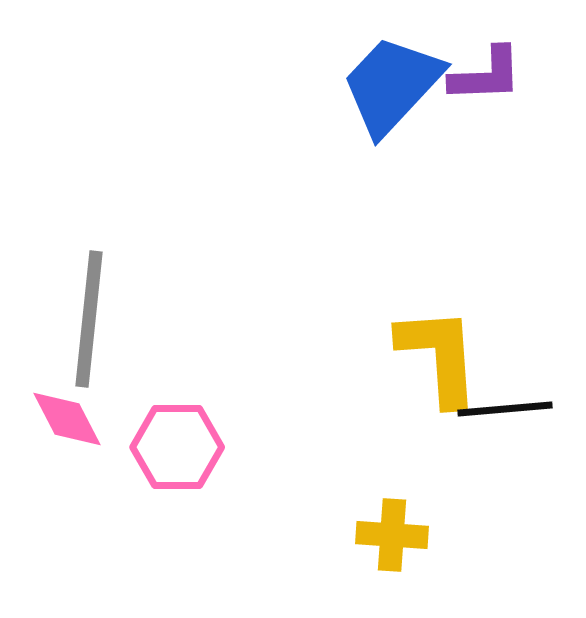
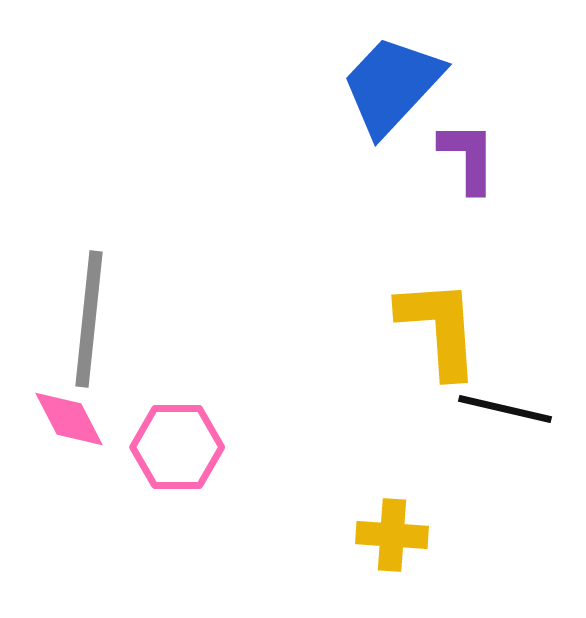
purple L-shape: moved 18 px left, 82 px down; rotated 88 degrees counterclockwise
yellow L-shape: moved 28 px up
black line: rotated 18 degrees clockwise
pink diamond: moved 2 px right
